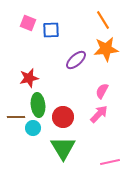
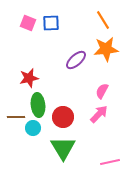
blue square: moved 7 px up
